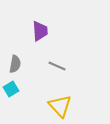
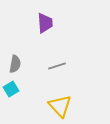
purple trapezoid: moved 5 px right, 8 px up
gray line: rotated 42 degrees counterclockwise
